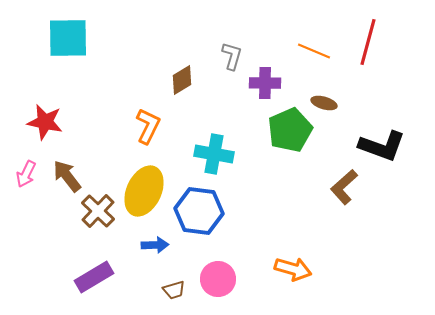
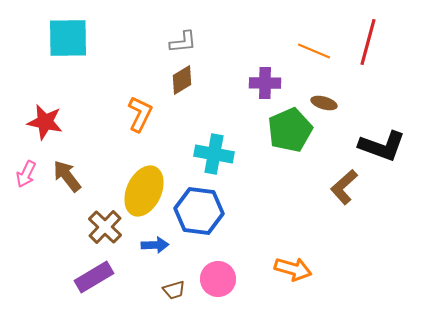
gray L-shape: moved 49 px left, 14 px up; rotated 68 degrees clockwise
orange L-shape: moved 8 px left, 12 px up
brown cross: moved 7 px right, 16 px down
